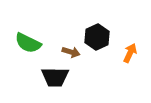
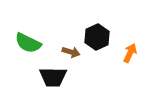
black trapezoid: moved 2 px left
